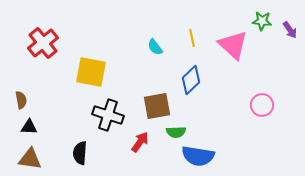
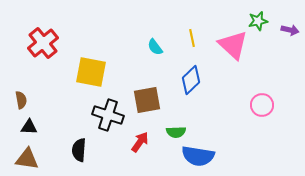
green star: moved 4 px left; rotated 18 degrees counterclockwise
purple arrow: rotated 42 degrees counterclockwise
brown square: moved 10 px left, 6 px up
black semicircle: moved 1 px left, 3 px up
brown triangle: moved 3 px left
